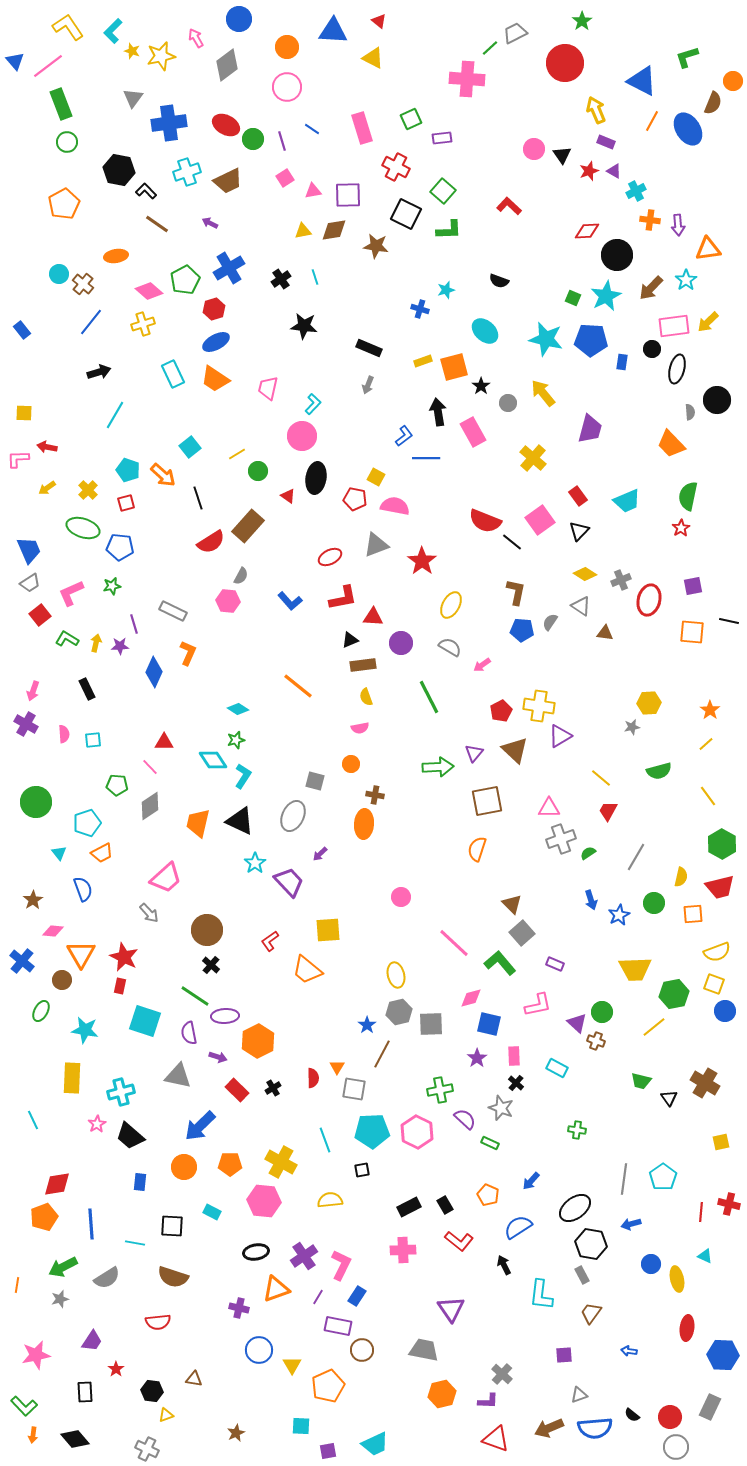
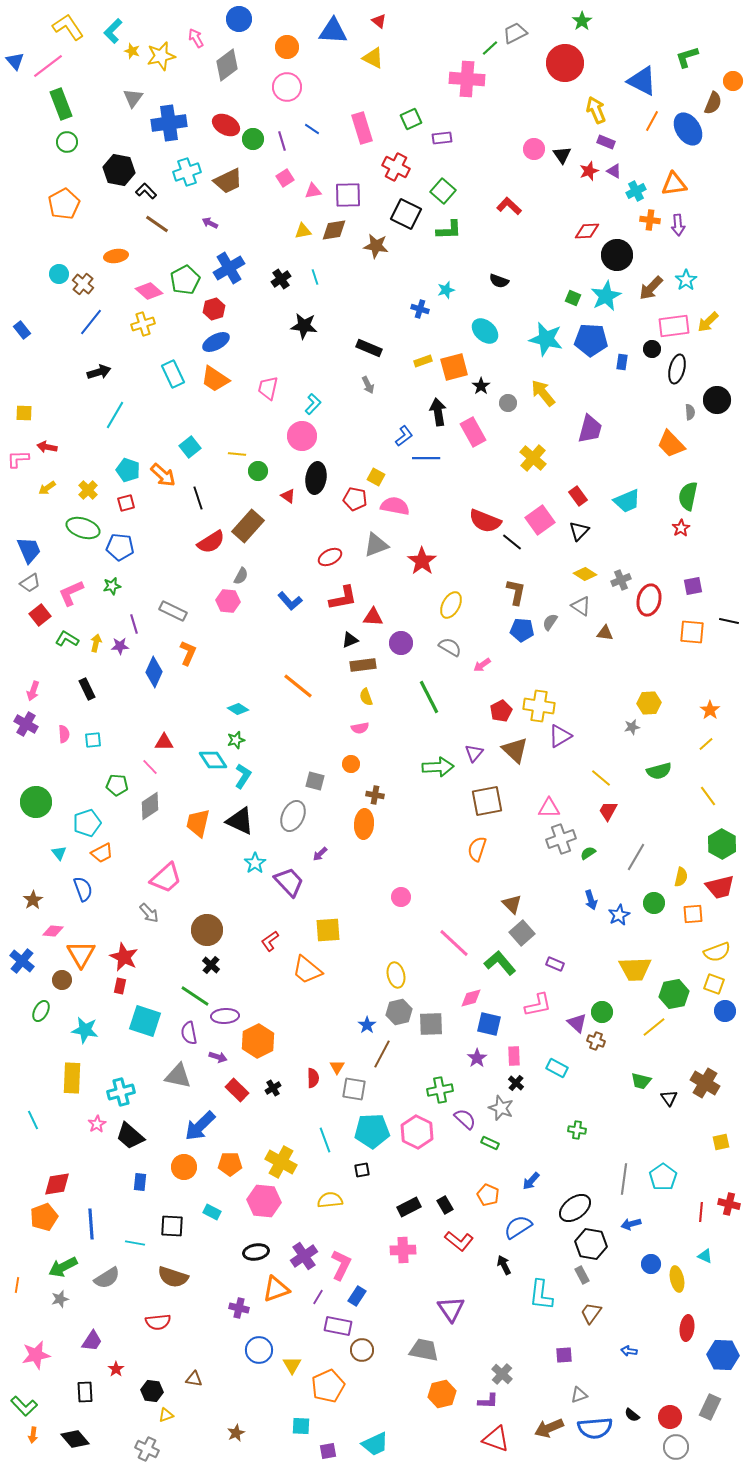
orange triangle at (708, 249): moved 34 px left, 65 px up
gray arrow at (368, 385): rotated 48 degrees counterclockwise
yellow line at (237, 454): rotated 36 degrees clockwise
